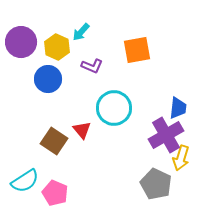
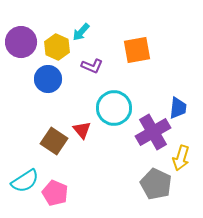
purple cross: moved 13 px left, 3 px up
